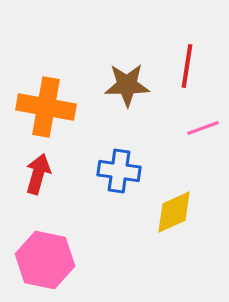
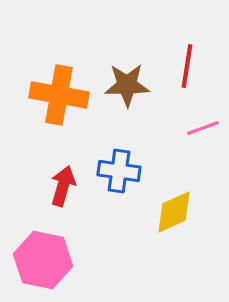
orange cross: moved 13 px right, 12 px up
red arrow: moved 25 px right, 12 px down
pink hexagon: moved 2 px left
